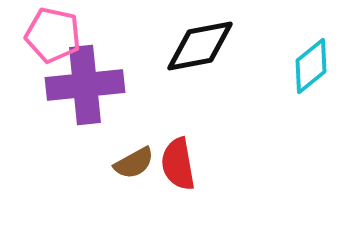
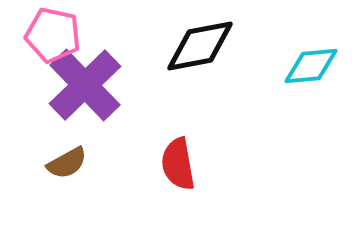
cyan diamond: rotated 34 degrees clockwise
purple cross: rotated 38 degrees counterclockwise
brown semicircle: moved 67 px left
